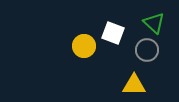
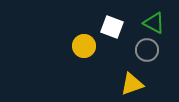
green triangle: rotated 15 degrees counterclockwise
white square: moved 1 px left, 6 px up
yellow triangle: moved 2 px left, 1 px up; rotated 20 degrees counterclockwise
